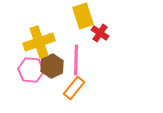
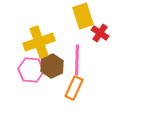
pink line: moved 1 px right
orange rectangle: rotated 15 degrees counterclockwise
